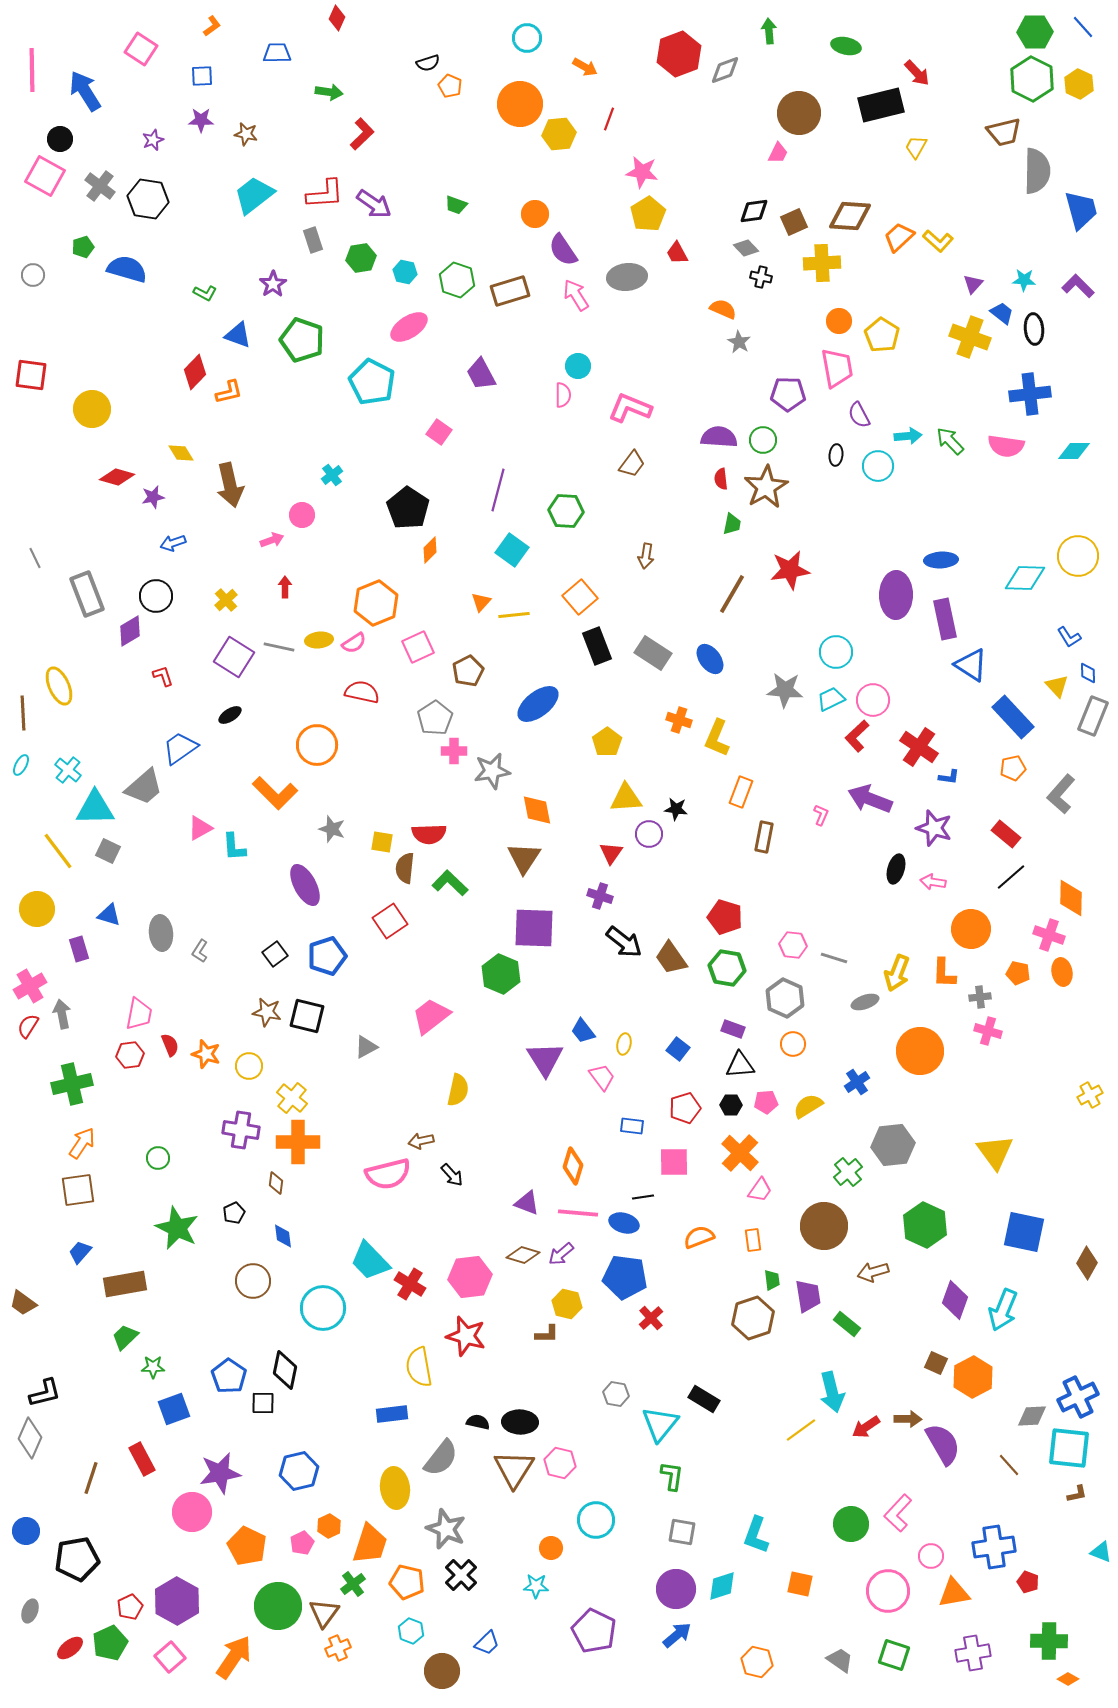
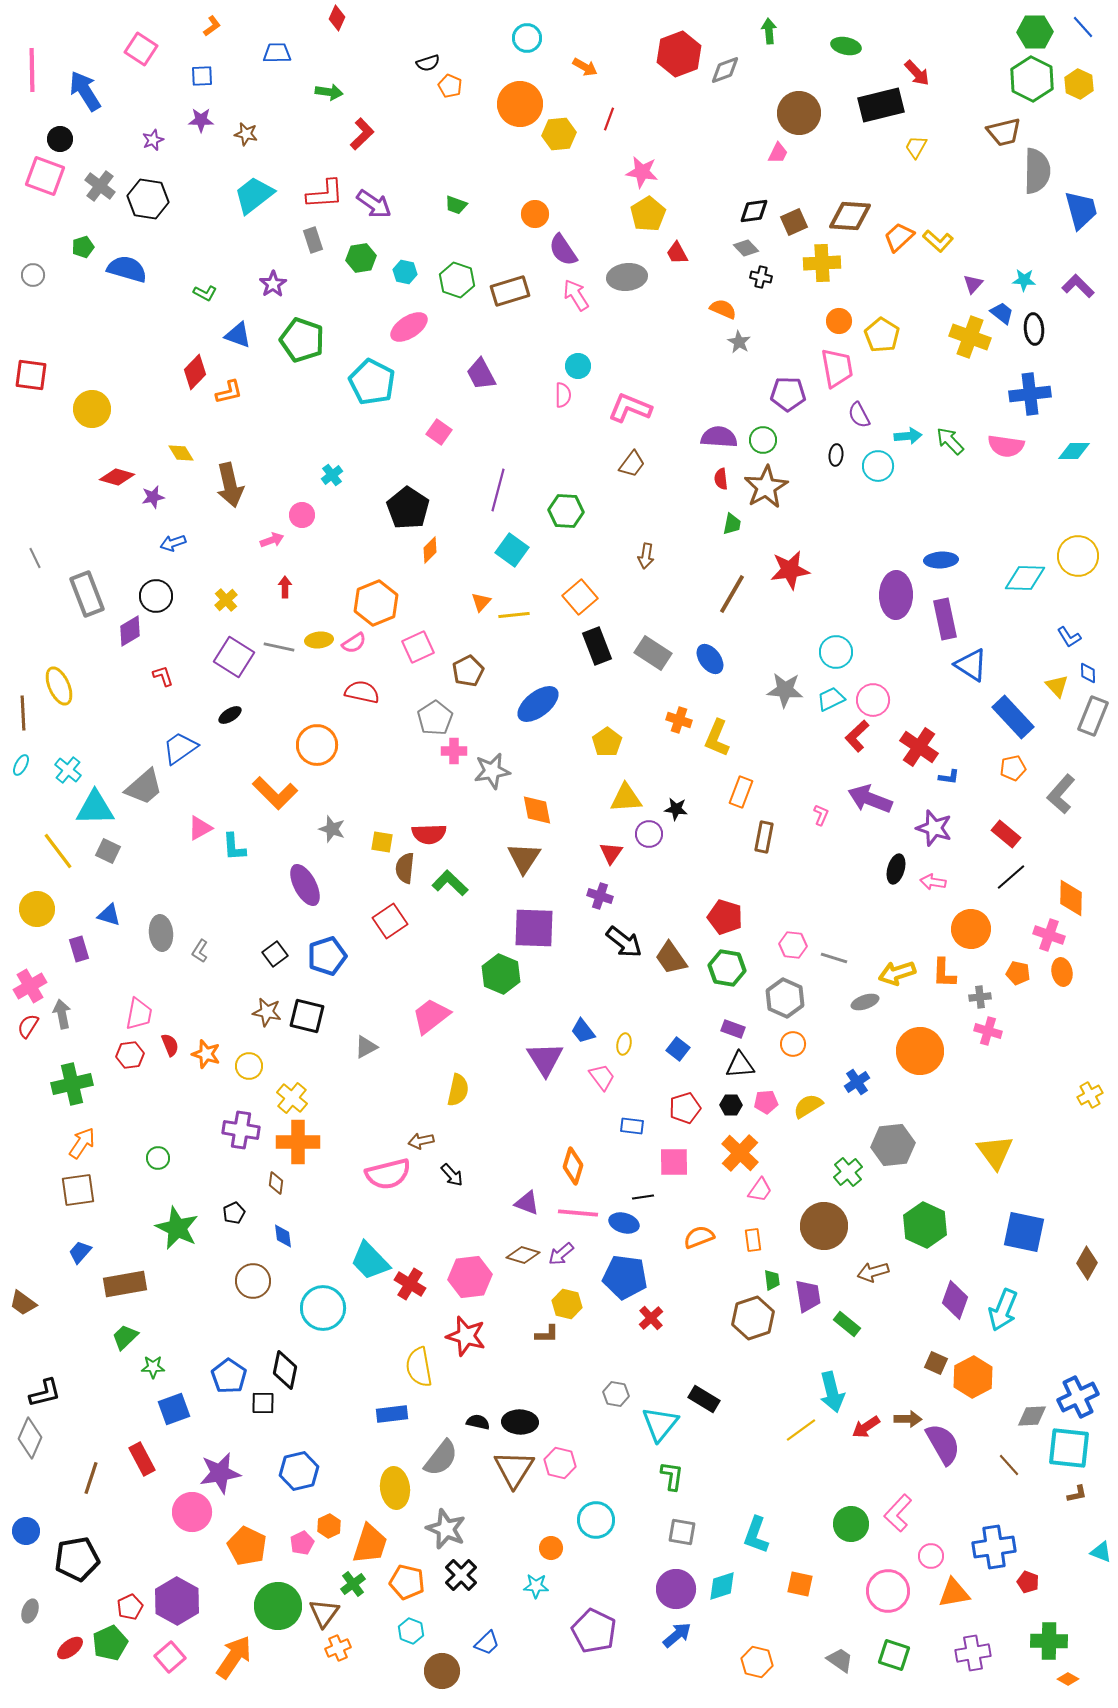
pink square at (45, 176): rotated 9 degrees counterclockwise
yellow arrow at (897, 973): rotated 51 degrees clockwise
